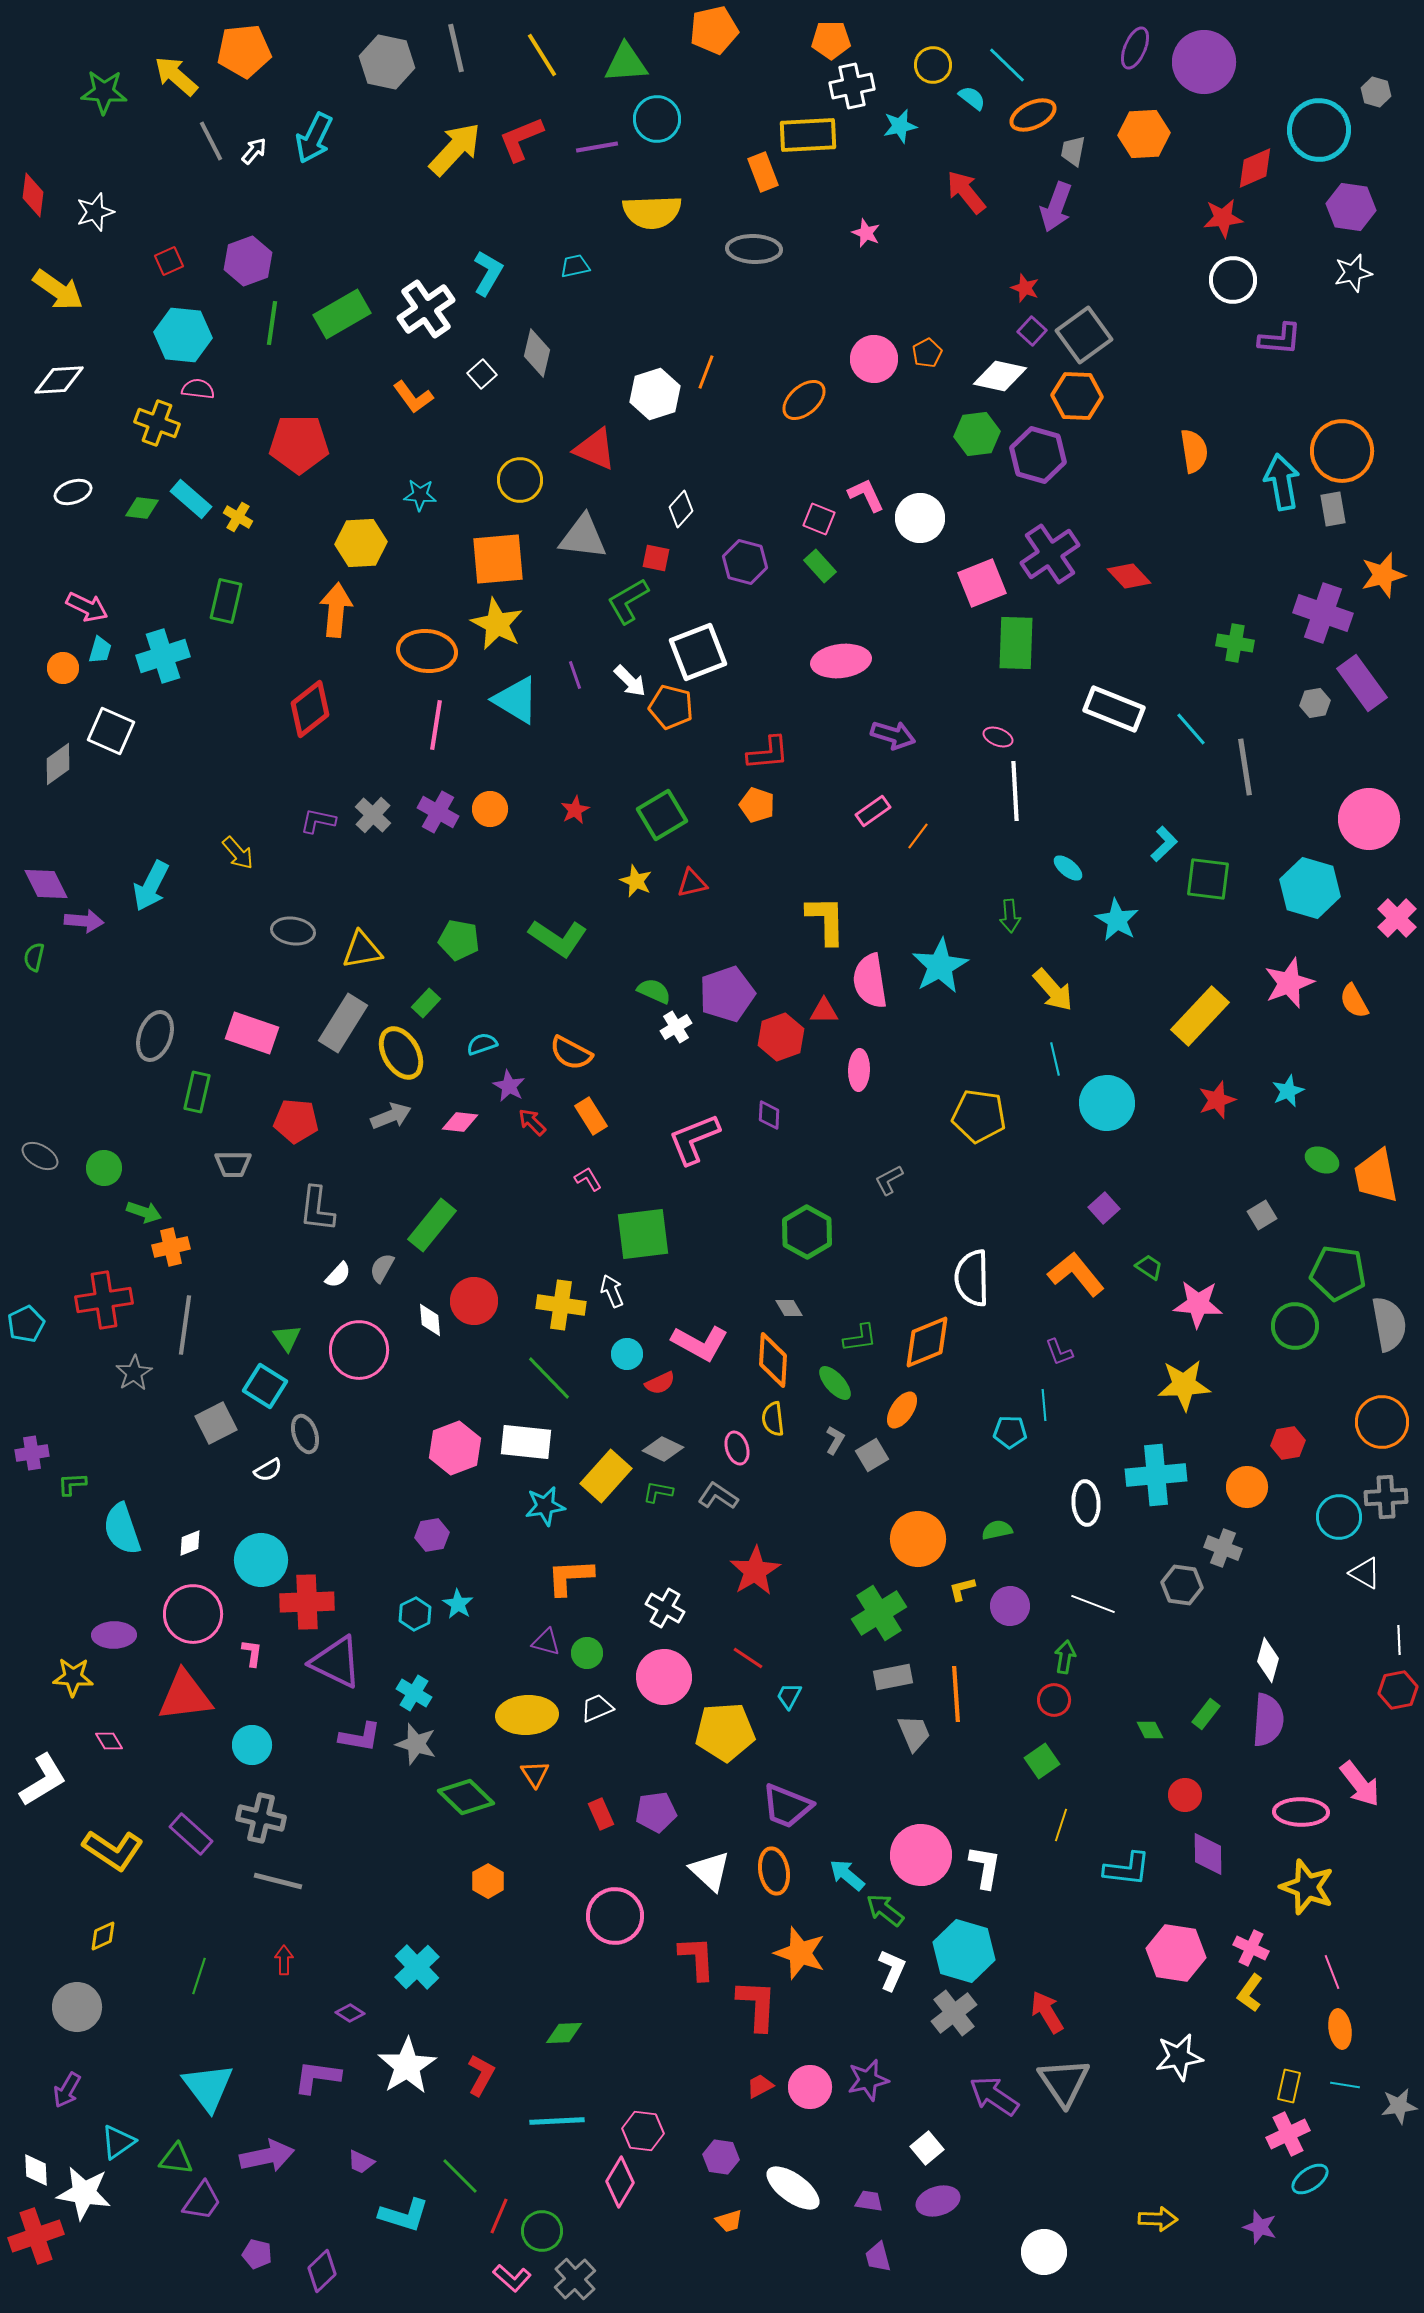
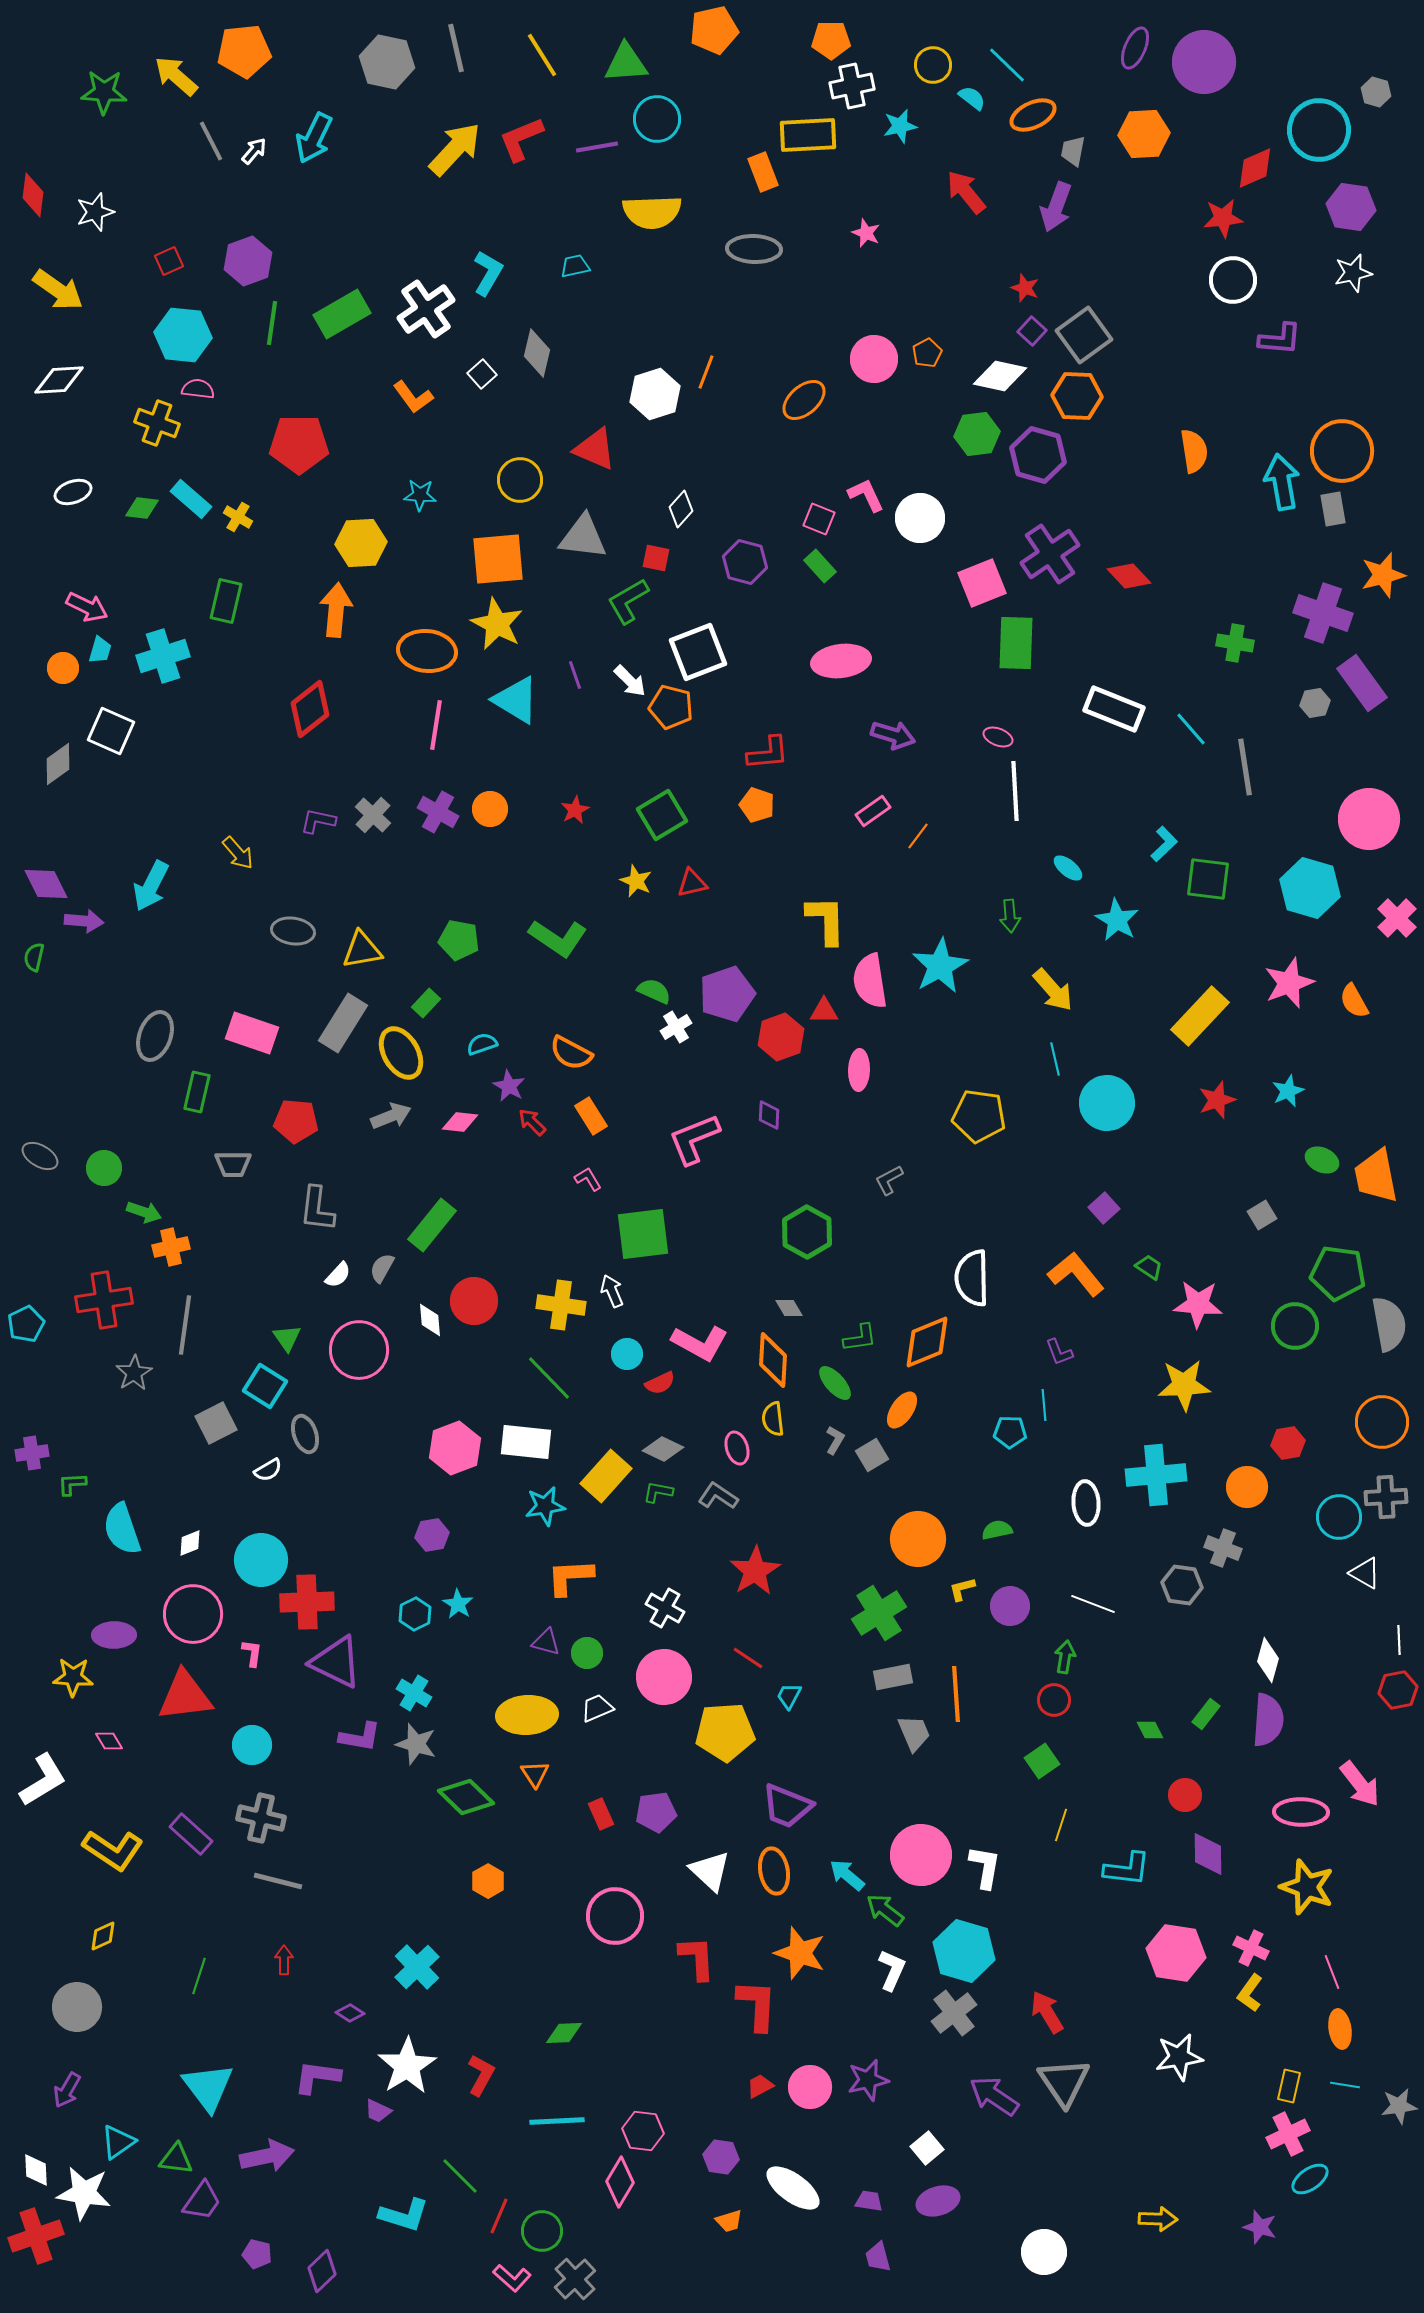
purple trapezoid at (361, 2162): moved 17 px right, 51 px up
